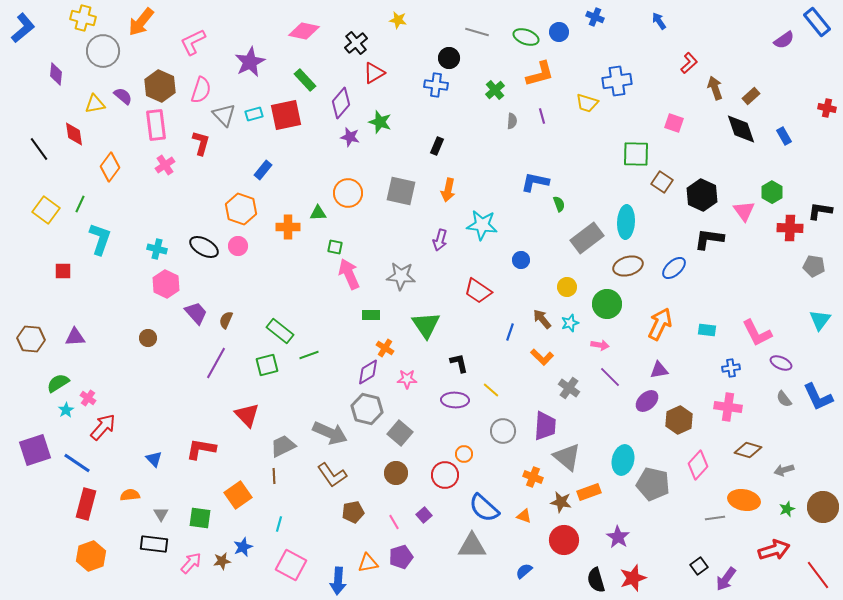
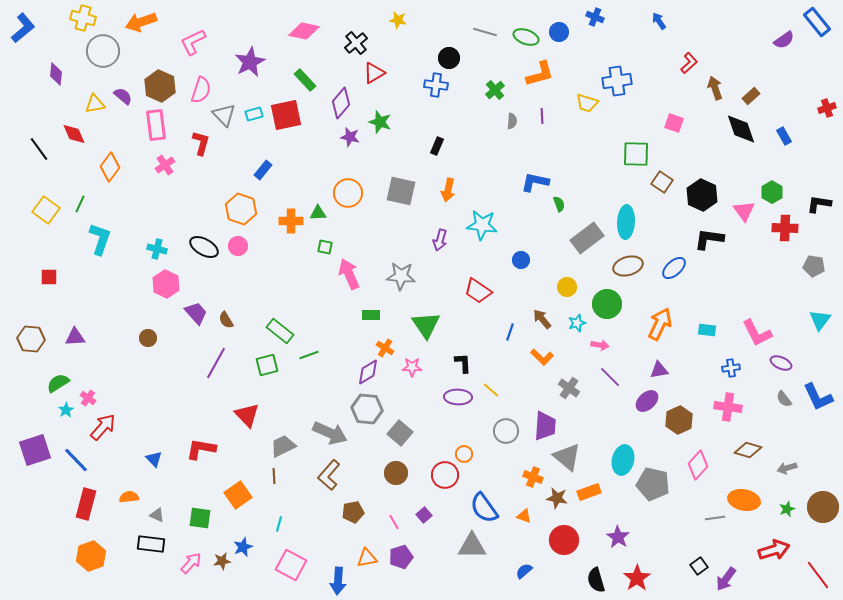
orange arrow at (141, 22): rotated 32 degrees clockwise
gray line at (477, 32): moved 8 px right
red cross at (827, 108): rotated 30 degrees counterclockwise
purple line at (542, 116): rotated 14 degrees clockwise
red diamond at (74, 134): rotated 15 degrees counterclockwise
black L-shape at (820, 211): moved 1 px left, 7 px up
orange cross at (288, 227): moved 3 px right, 6 px up
red cross at (790, 228): moved 5 px left
green square at (335, 247): moved 10 px left
red square at (63, 271): moved 14 px left, 6 px down
brown semicircle at (226, 320): rotated 54 degrees counterclockwise
cyan star at (570, 323): moved 7 px right
black L-shape at (459, 363): moved 4 px right; rotated 10 degrees clockwise
pink star at (407, 379): moved 5 px right, 12 px up
purple ellipse at (455, 400): moved 3 px right, 3 px up
gray hexagon at (367, 409): rotated 8 degrees counterclockwise
gray circle at (503, 431): moved 3 px right
blue line at (77, 463): moved 1 px left, 3 px up; rotated 12 degrees clockwise
gray arrow at (784, 470): moved 3 px right, 2 px up
brown L-shape at (332, 475): moved 3 px left; rotated 76 degrees clockwise
orange semicircle at (130, 495): moved 1 px left, 2 px down
brown star at (561, 502): moved 4 px left, 4 px up
blue semicircle at (484, 508): rotated 12 degrees clockwise
gray triangle at (161, 514): moved 4 px left, 1 px down; rotated 35 degrees counterclockwise
black rectangle at (154, 544): moved 3 px left
orange triangle at (368, 563): moved 1 px left, 5 px up
red star at (633, 578): moved 4 px right; rotated 16 degrees counterclockwise
